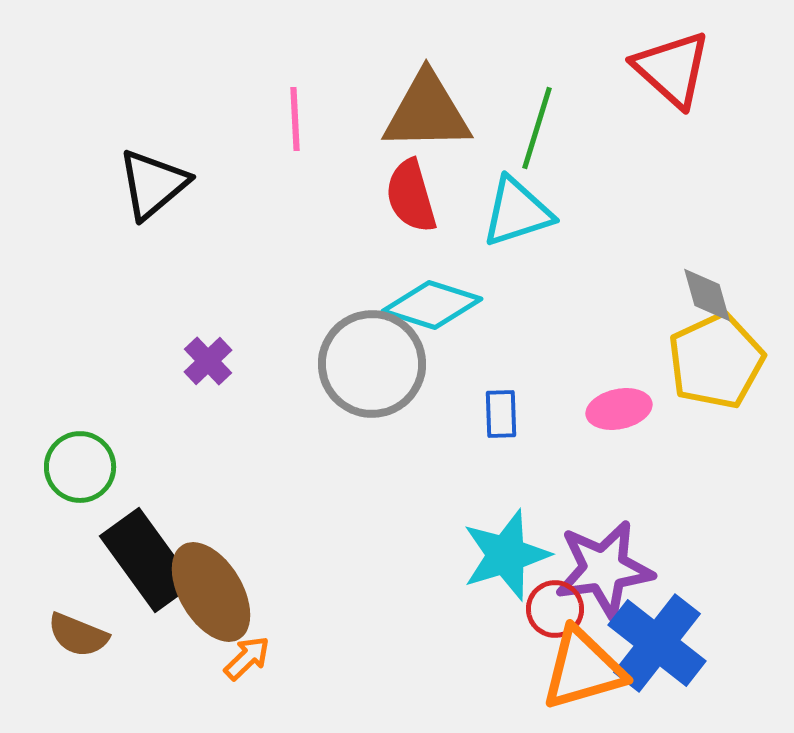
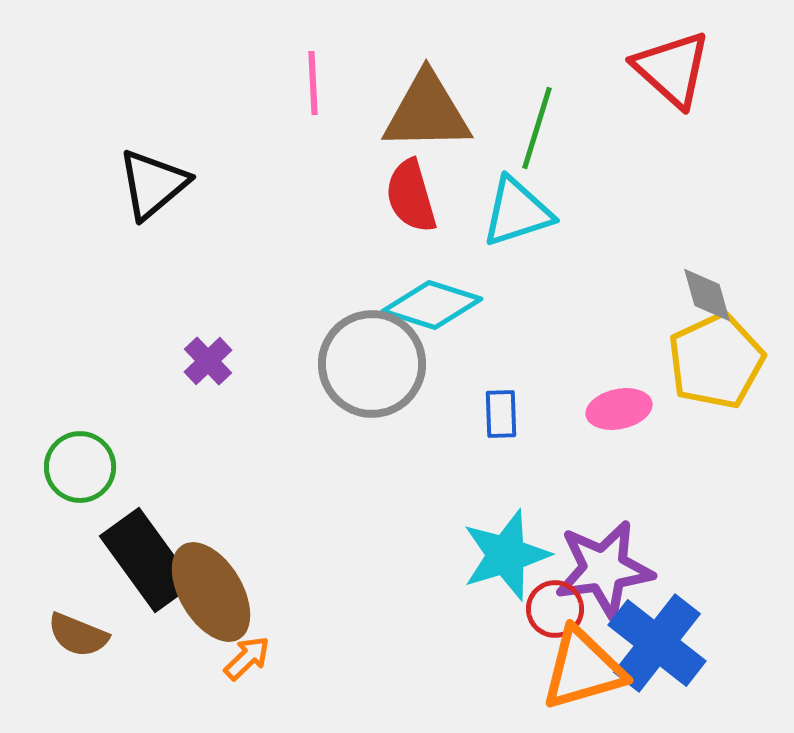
pink line: moved 18 px right, 36 px up
